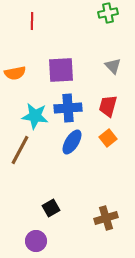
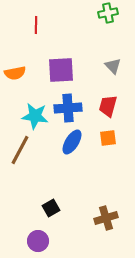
red line: moved 4 px right, 4 px down
orange square: rotated 30 degrees clockwise
purple circle: moved 2 px right
